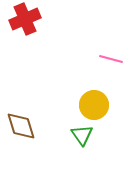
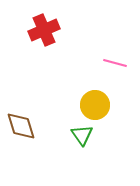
red cross: moved 19 px right, 11 px down
pink line: moved 4 px right, 4 px down
yellow circle: moved 1 px right
